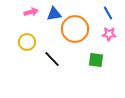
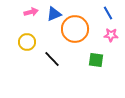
blue triangle: rotated 14 degrees counterclockwise
pink star: moved 2 px right, 1 px down
